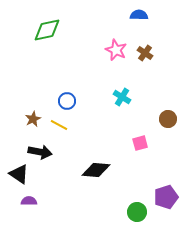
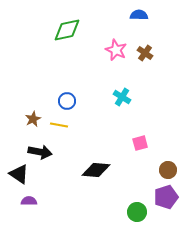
green diamond: moved 20 px right
brown circle: moved 51 px down
yellow line: rotated 18 degrees counterclockwise
